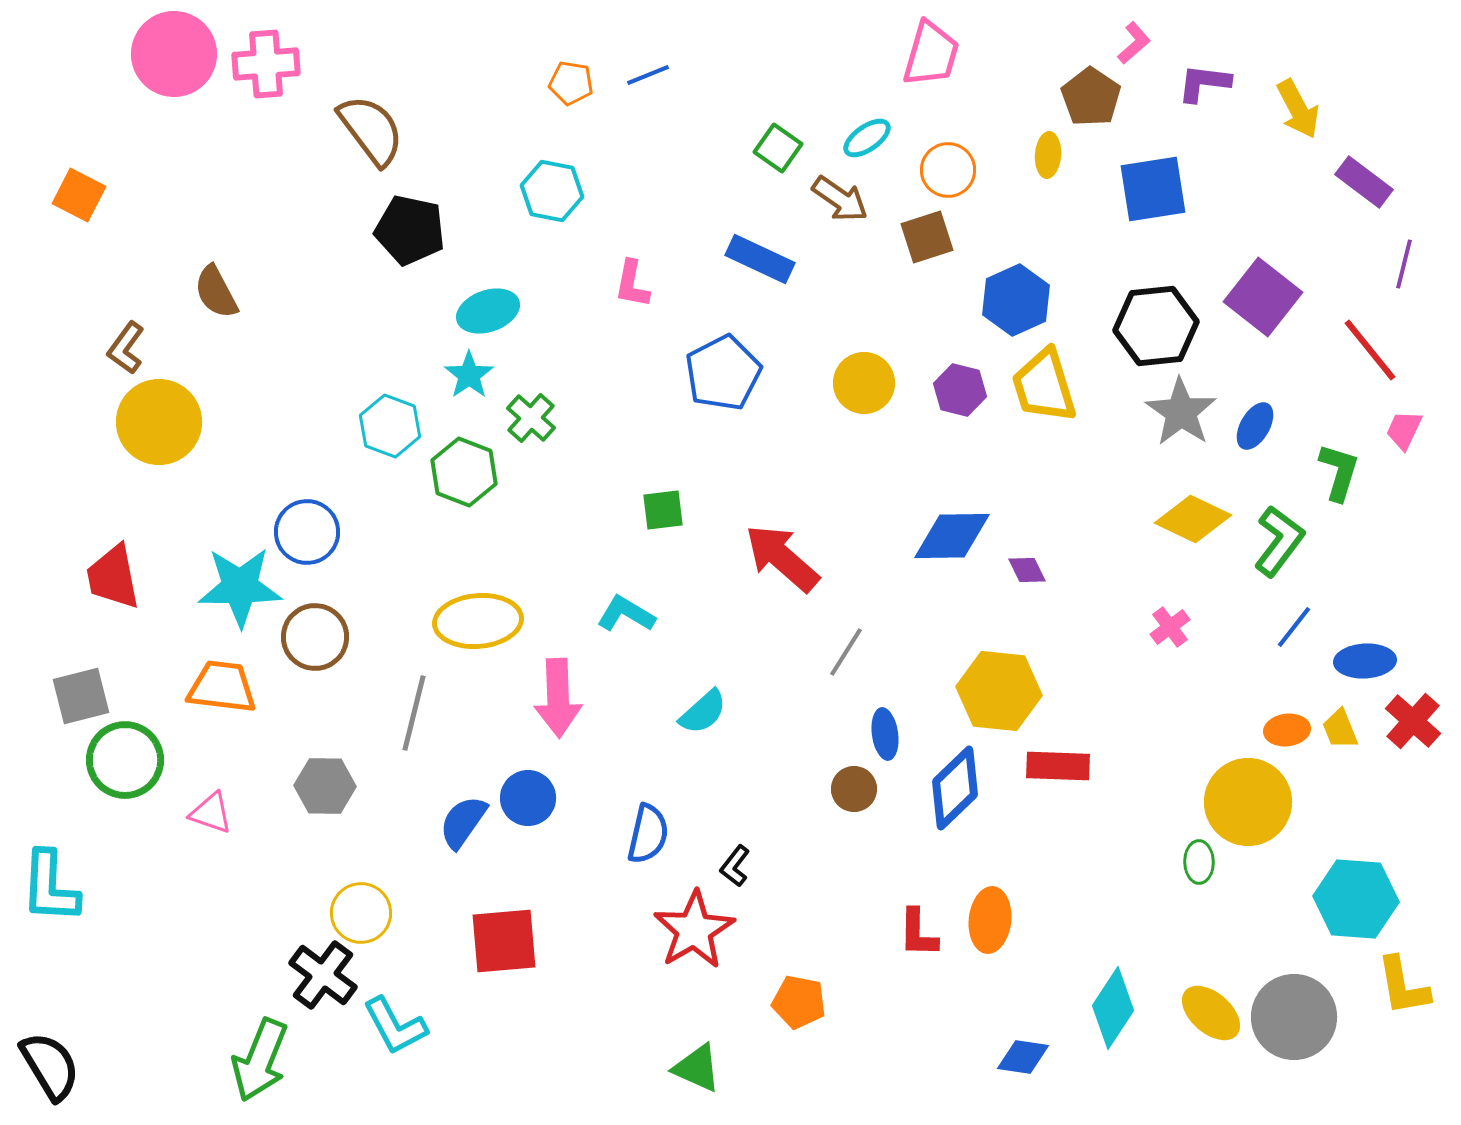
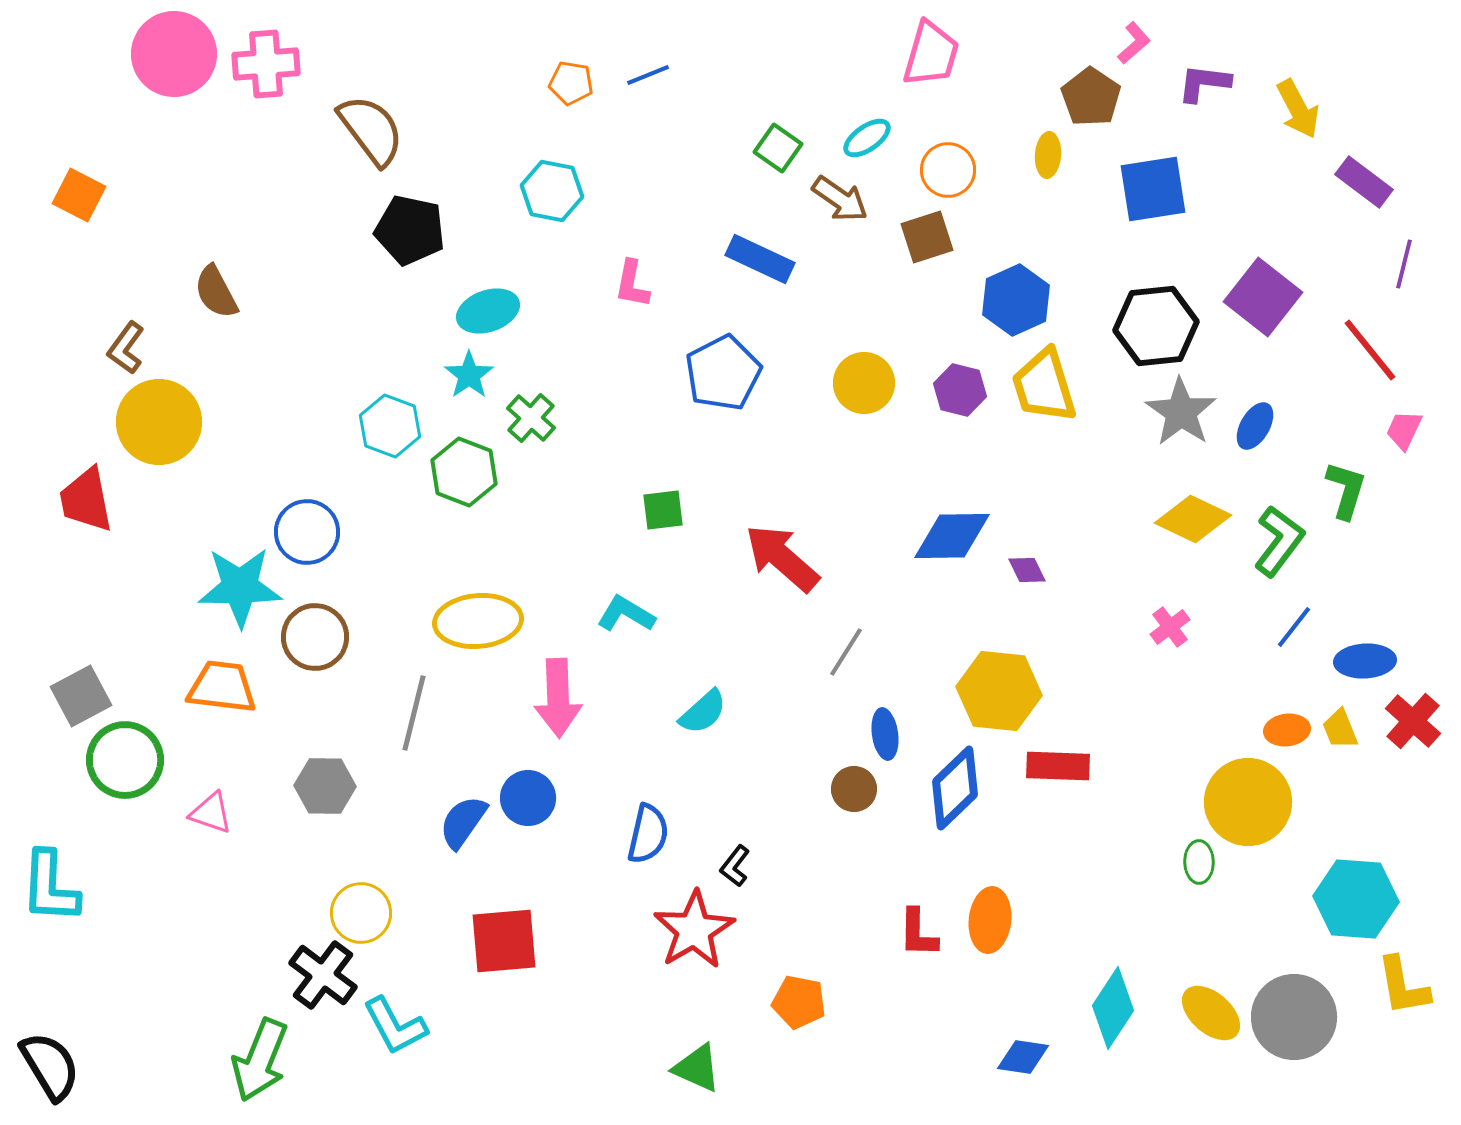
green L-shape at (1339, 472): moved 7 px right, 18 px down
red trapezoid at (113, 577): moved 27 px left, 77 px up
gray square at (81, 696): rotated 14 degrees counterclockwise
